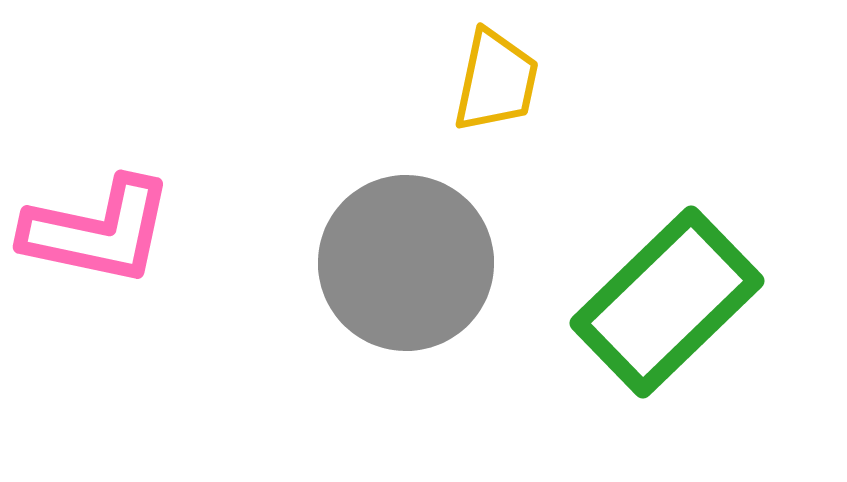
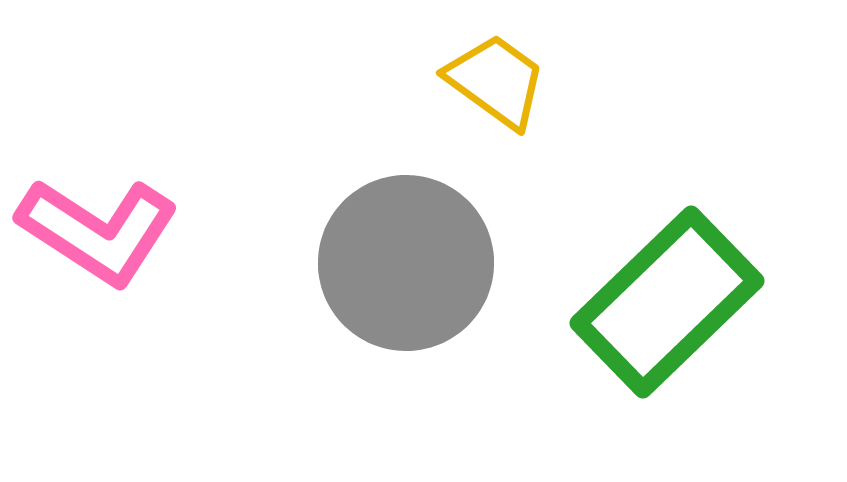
yellow trapezoid: rotated 66 degrees counterclockwise
pink L-shape: rotated 21 degrees clockwise
